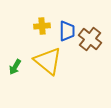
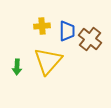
yellow triangle: rotated 32 degrees clockwise
green arrow: moved 2 px right; rotated 28 degrees counterclockwise
